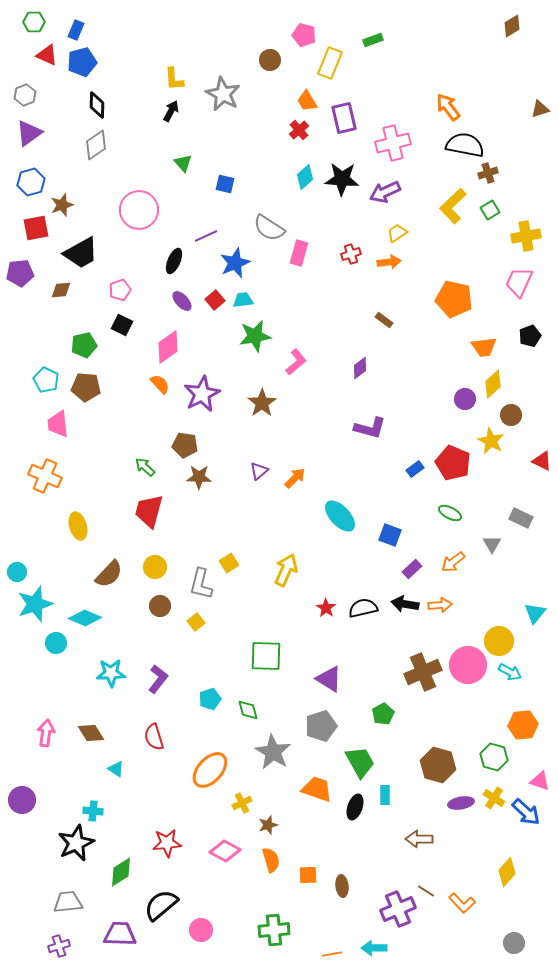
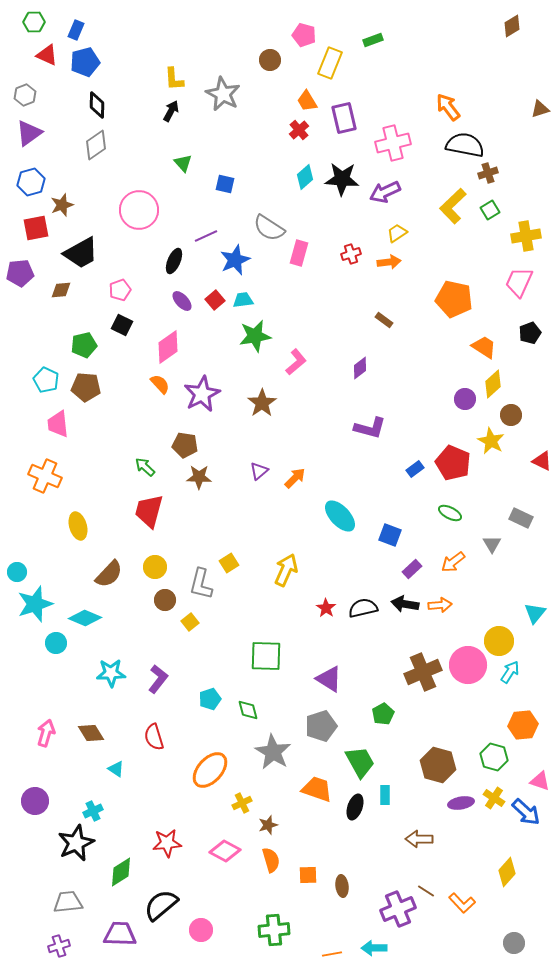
blue pentagon at (82, 62): moved 3 px right
blue star at (235, 263): moved 3 px up
black pentagon at (530, 336): moved 3 px up
orange trapezoid at (484, 347): rotated 140 degrees counterclockwise
brown circle at (160, 606): moved 5 px right, 6 px up
yellow square at (196, 622): moved 6 px left
cyan arrow at (510, 672): rotated 85 degrees counterclockwise
pink arrow at (46, 733): rotated 8 degrees clockwise
purple circle at (22, 800): moved 13 px right, 1 px down
cyan cross at (93, 811): rotated 30 degrees counterclockwise
